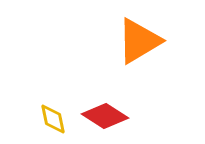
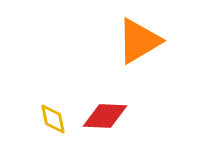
red diamond: rotated 30 degrees counterclockwise
